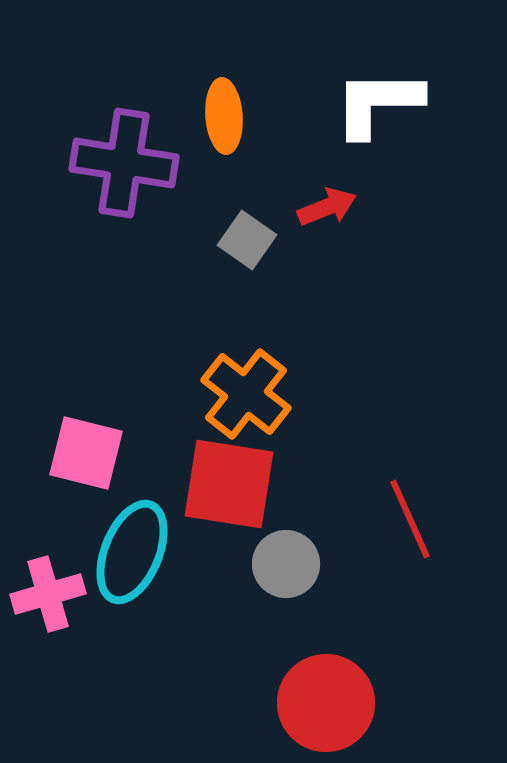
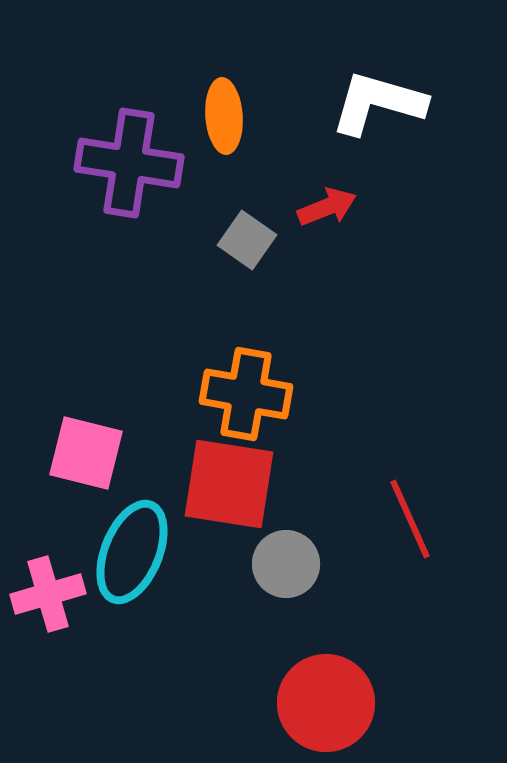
white L-shape: rotated 16 degrees clockwise
purple cross: moved 5 px right
orange cross: rotated 28 degrees counterclockwise
